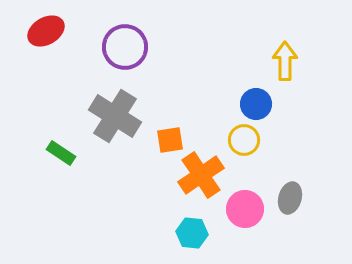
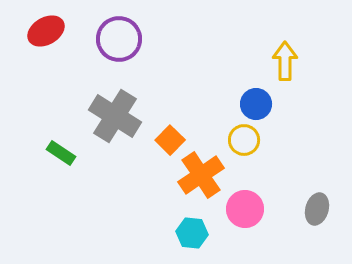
purple circle: moved 6 px left, 8 px up
orange square: rotated 36 degrees counterclockwise
gray ellipse: moved 27 px right, 11 px down
